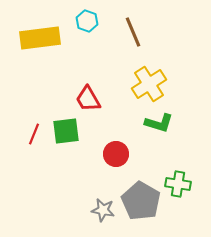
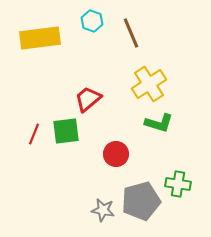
cyan hexagon: moved 5 px right
brown line: moved 2 px left, 1 px down
red trapezoid: rotated 80 degrees clockwise
gray pentagon: rotated 27 degrees clockwise
